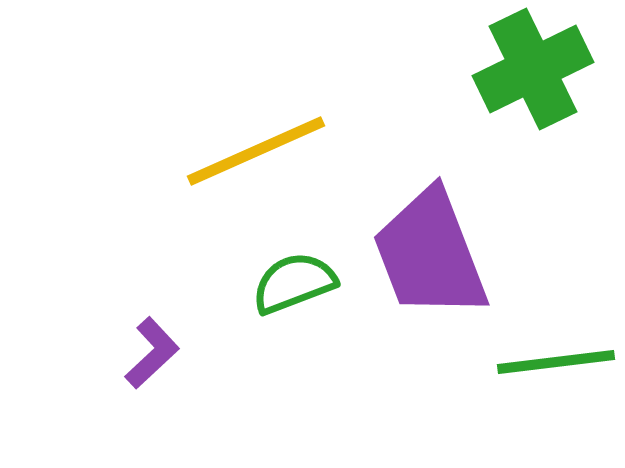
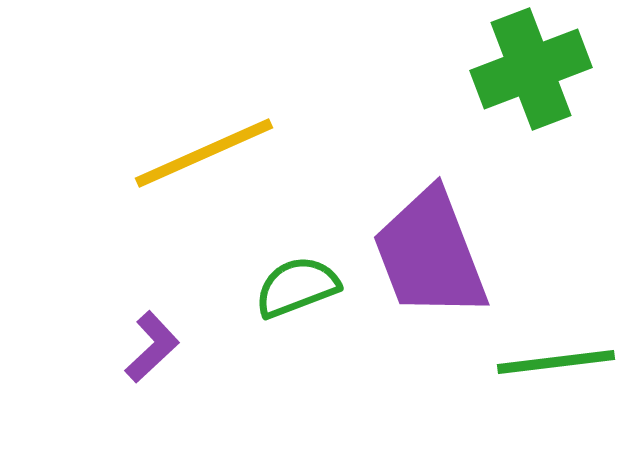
green cross: moved 2 px left; rotated 5 degrees clockwise
yellow line: moved 52 px left, 2 px down
green semicircle: moved 3 px right, 4 px down
purple L-shape: moved 6 px up
